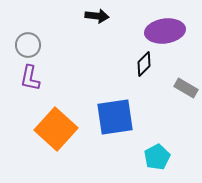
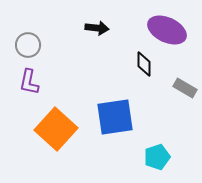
black arrow: moved 12 px down
purple ellipse: moved 2 px right, 1 px up; rotated 33 degrees clockwise
black diamond: rotated 45 degrees counterclockwise
purple L-shape: moved 1 px left, 4 px down
gray rectangle: moved 1 px left
cyan pentagon: rotated 10 degrees clockwise
